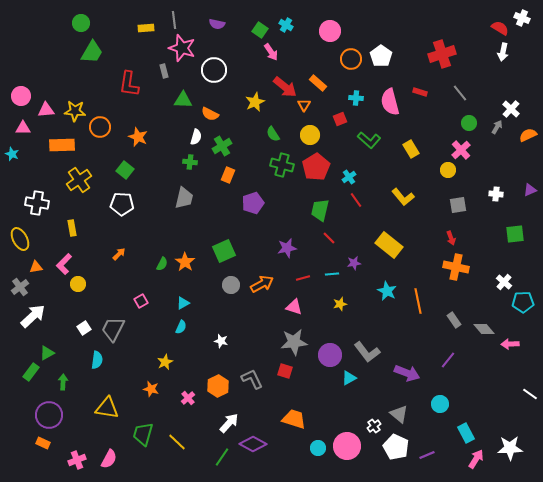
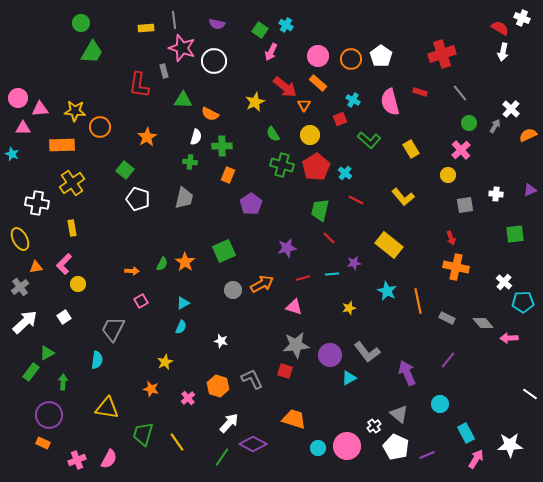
pink circle at (330, 31): moved 12 px left, 25 px down
pink arrow at (271, 52): rotated 60 degrees clockwise
white circle at (214, 70): moved 9 px up
red L-shape at (129, 84): moved 10 px right, 1 px down
pink circle at (21, 96): moved 3 px left, 2 px down
cyan cross at (356, 98): moved 3 px left, 2 px down; rotated 24 degrees clockwise
pink triangle at (46, 110): moved 6 px left, 1 px up
gray arrow at (497, 127): moved 2 px left, 1 px up
orange star at (138, 137): moved 9 px right; rotated 18 degrees clockwise
green cross at (222, 146): rotated 30 degrees clockwise
yellow circle at (448, 170): moved 5 px down
cyan cross at (349, 177): moved 4 px left, 4 px up; rotated 16 degrees counterclockwise
yellow cross at (79, 180): moved 7 px left, 3 px down
red line at (356, 200): rotated 28 degrees counterclockwise
purple pentagon at (253, 203): moved 2 px left, 1 px down; rotated 15 degrees counterclockwise
white pentagon at (122, 204): moved 16 px right, 5 px up; rotated 15 degrees clockwise
gray square at (458, 205): moved 7 px right
orange arrow at (119, 254): moved 13 px right, 17 px down; rotated 48 degrees clockwise
gray circle at (231, 285): moved 2 px right, 5 px down
yellow star at (340, 304): moved 9 px right, 4 px down
white arrow at (33, 316): moved 8 px left, 6 px down
gray rectangle at (454, 320): moved 7 px left, 2 px up; rotated 28 degrees counterclockwise
white square at (84, 328): moved 20 px left, 11 px up
gray diamond at (484, 329): moved 1 px left, 6 px up
gray star at (294, 342): moved 2 px right, 3 px down
pink arrow at (510, 344): moved 1 px left, 6 px up
purple arrow at (407, 373): rotated 135 degrees counterclockwise
orange hexagon at (218, 386): rotated 15 degrees counterclockwise
yellow line at (177, 442): rotated 12 degrees clockwise
white star at (510, 448): moved 3 px up
